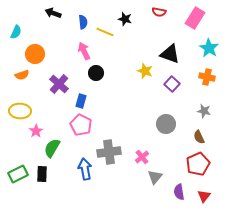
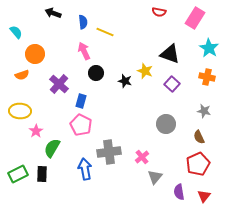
black star: moved 62 px down
cyan semicircle: rotated 64 degrees counterclockwise
